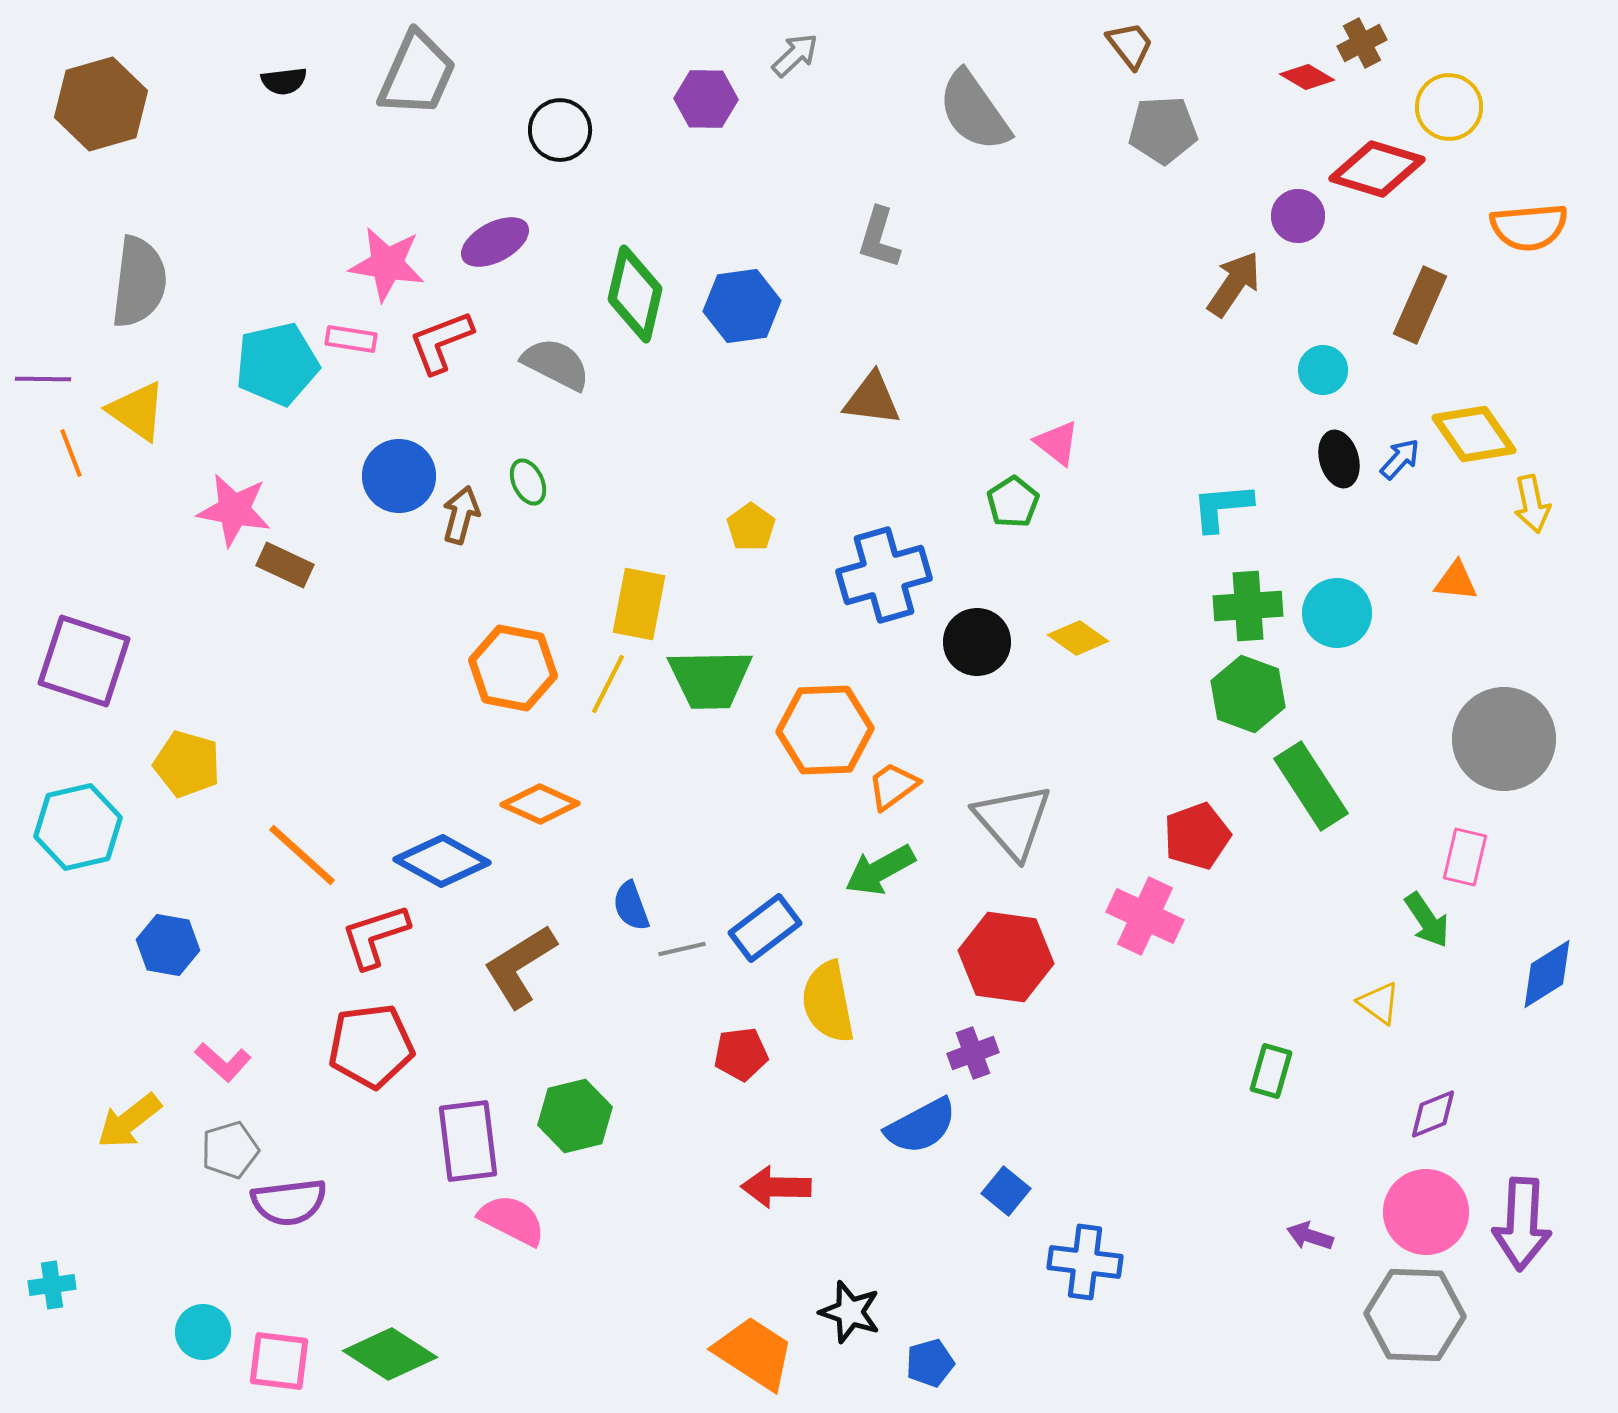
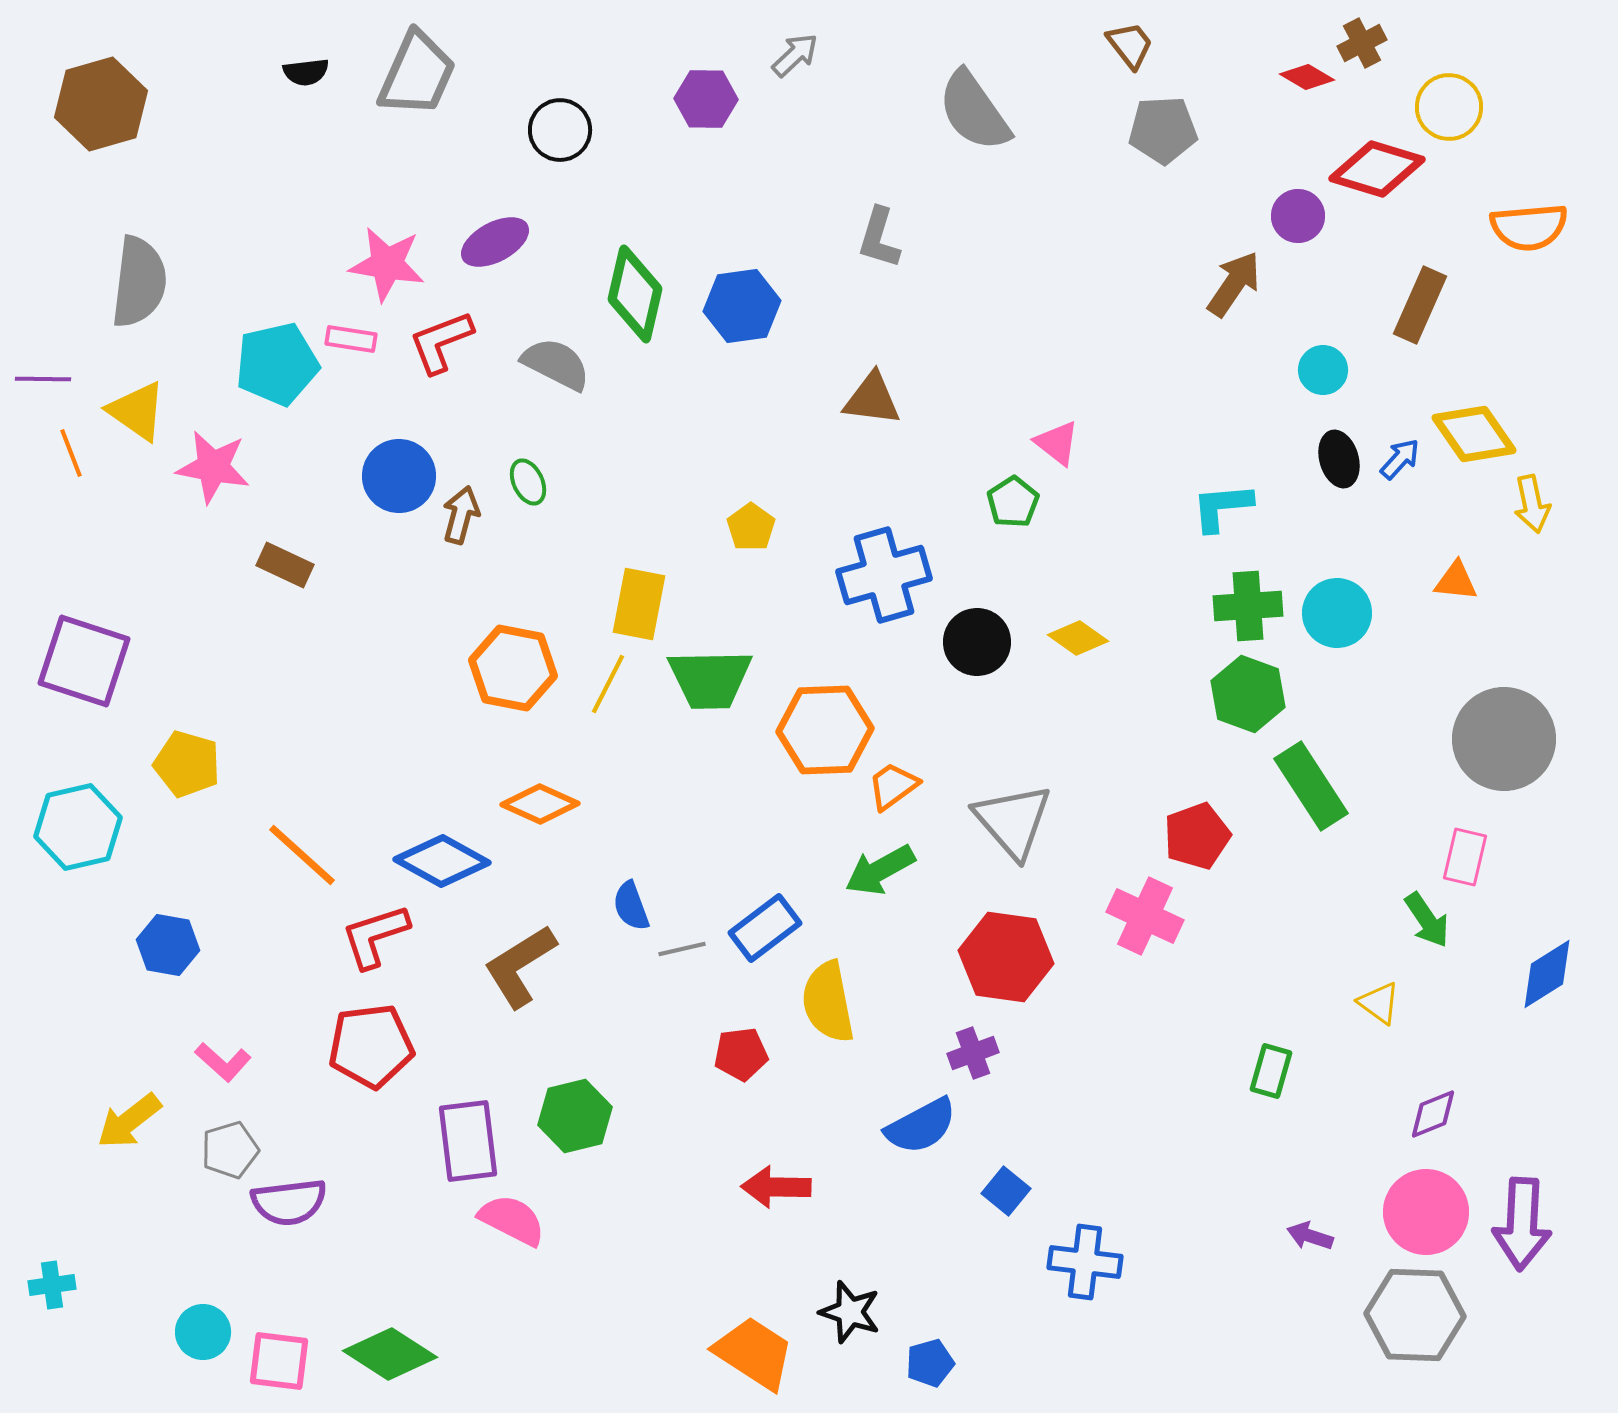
black semicircle at (284, 81): moved 22 px right, 9 px up
pink star at (234, 510): moved 21 px left, 43 px up
